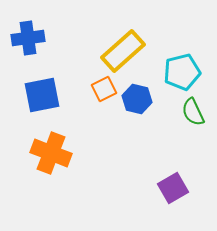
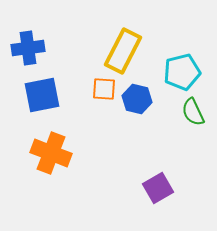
blue cross: moved 10 px down
yellow rectangle: rotated 21 degrees counterclockwise
orange square: rotated 30 degrees clockwise
purple square: moved 15 px left
